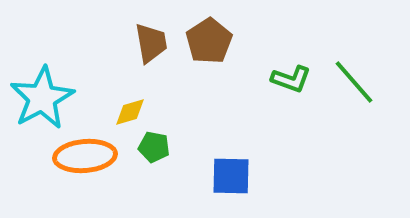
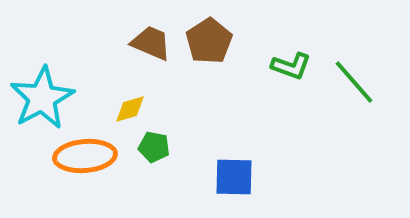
brown trapezoid: rotated 57 degrees counterclockwise
green L-shape: moved 13 px up
yellow diamond: moved 3 px up
blue square: moved 3 px right, 1 px down
